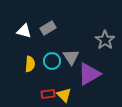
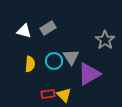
cyan circle: moved 2 px right
